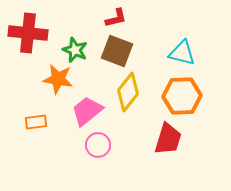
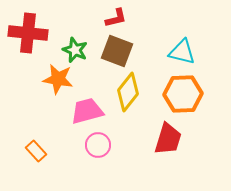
cyan triangle: moved 1 px up
orange hexagon: moved 1 px right, 2 px up
pink trapezoid: rotated 24 degrees clockwise
orange rectangle: moved 29 px down; rotated 55 degrees clockwise
